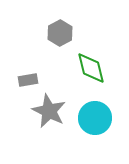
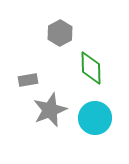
green diamond: rotated 12 degrees clockwise
gray star: moved 1 px right, 1 px up; rotated 24 degrees clockwise
